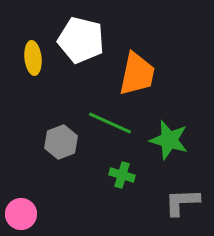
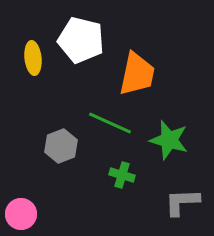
gray hexagon: moved 4 px down
